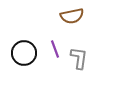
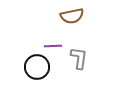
purple line: moved 2 px left, 3 px up; rotated 72 degrees counterclockwise
black circle: moved 13 px right, 14 px down
